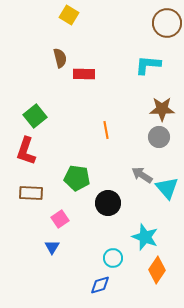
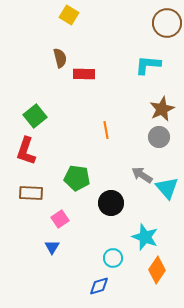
brown star: rotated 25 degrees counterclockwise
black circle: moved 3 px right
blue diamond: moved 1 px left, 1 px down
